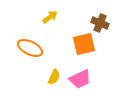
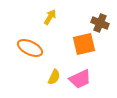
yellow arrow: rotated 21 degrees counterclockwise
